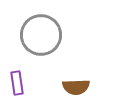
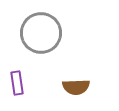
gray circle: moved 2 px up
